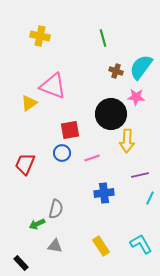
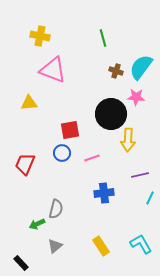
pink triangle: moved 16 px up
yellow triangle: rotated 30 degrees clockwise
yellow arrow: moved 1 px right, 1 px up
gray triangle: rotated 49 degrees counterclockwise
